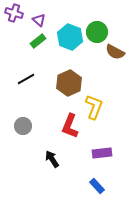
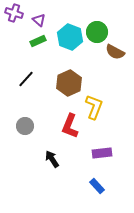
green rectangle: rotated 14 degrees clockwise
black line: rotated 18 degrees counterclockwise
gray circle: moved 2 px right
